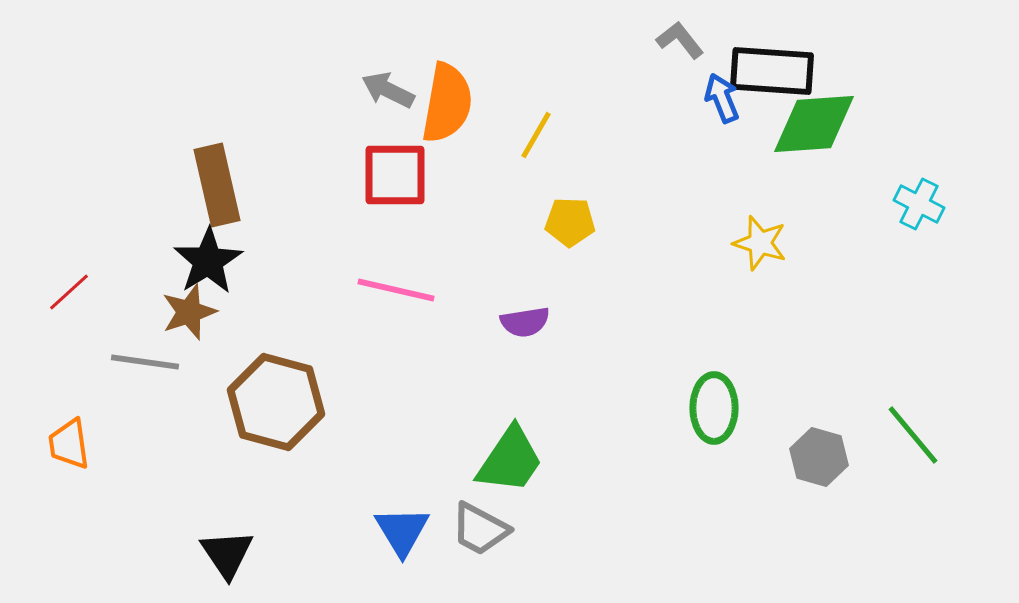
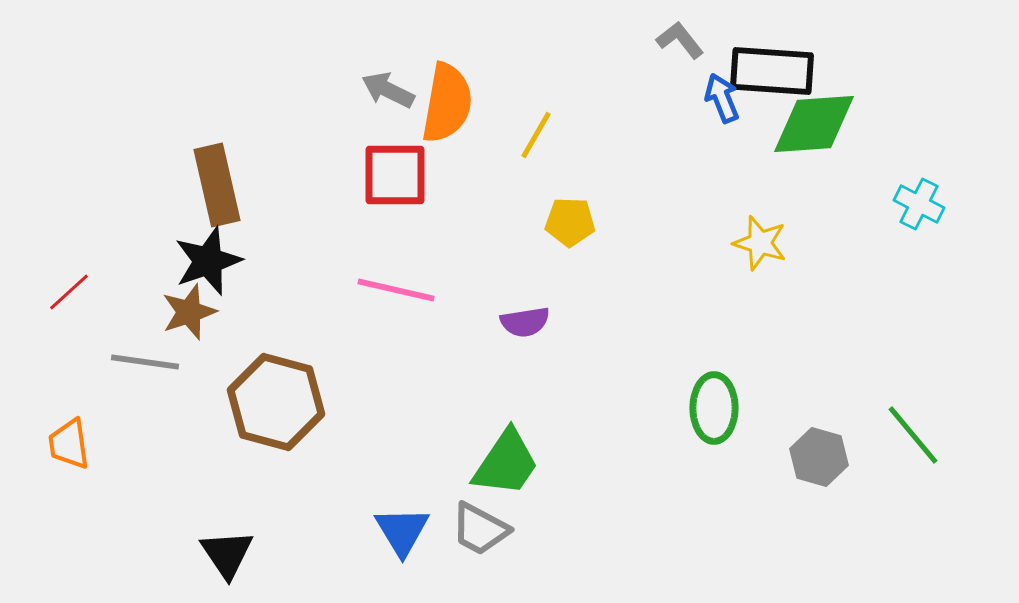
black star: rotated 12 degrees clockwise
green trapezoid: moved 4 px left, 3 px down
